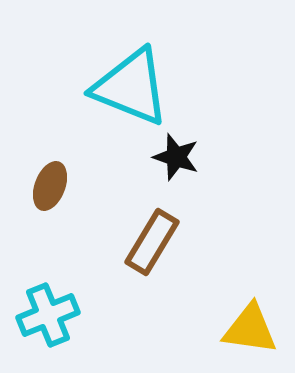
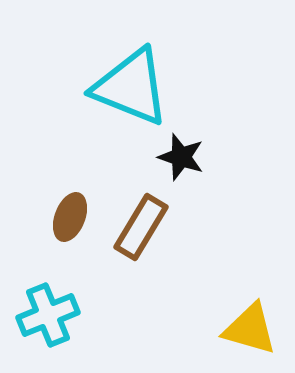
black star: moved 5 px right
brown ellipse: moved 20 px right, 31 px down
brown rectangle: moved 11 px left, 15 px up
yellow triangle: rotated 8 degrees clockwise
